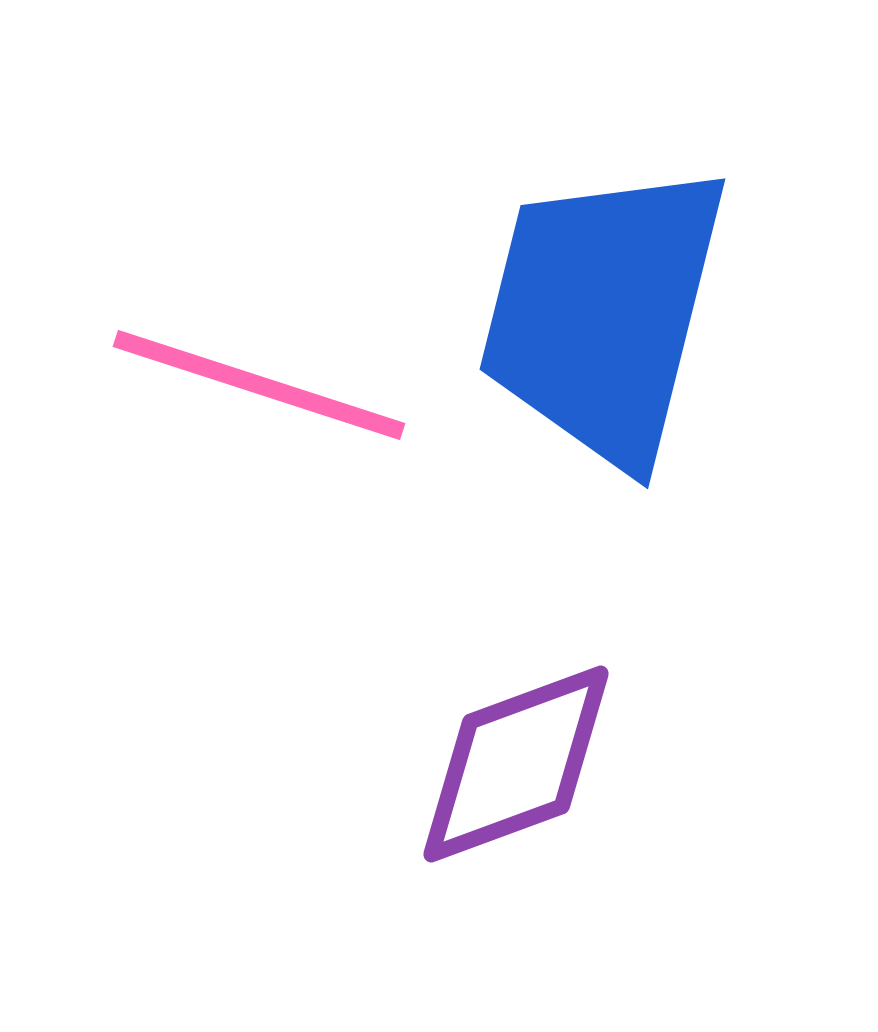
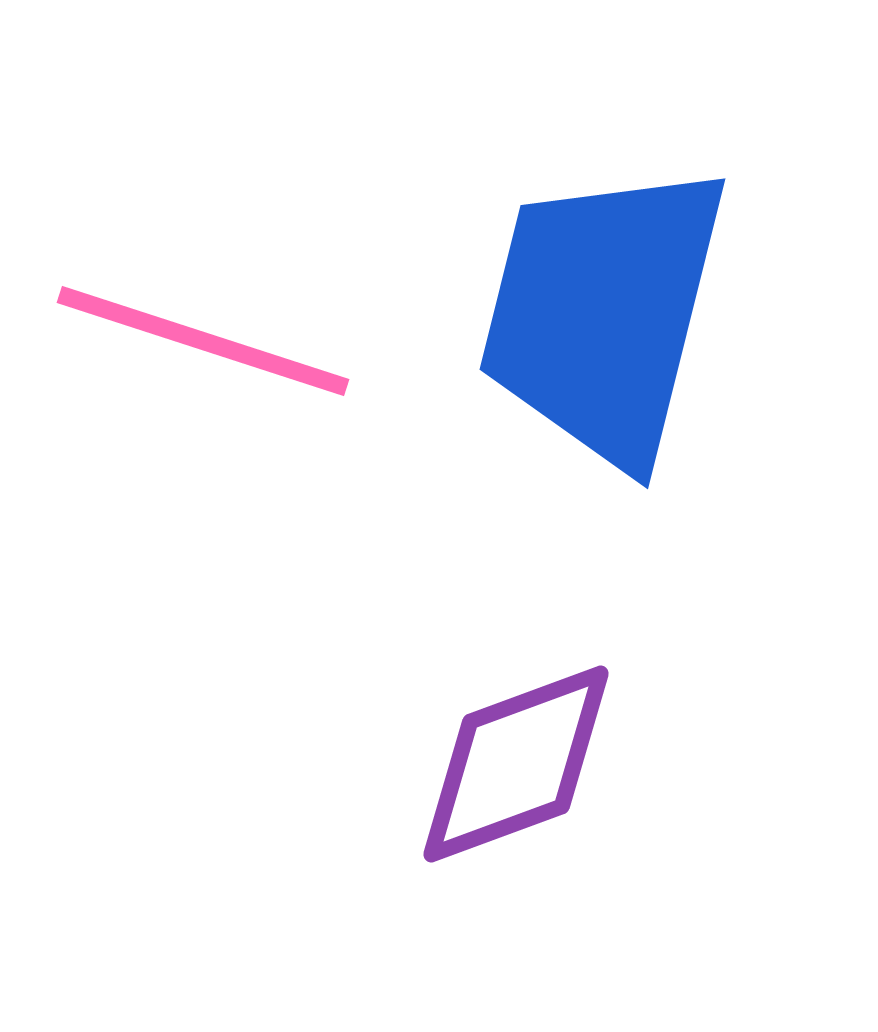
pink line: moved 56 px left, 44 px up
